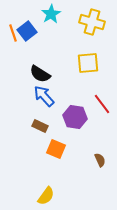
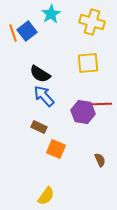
red line: moved 1 px left; rotated 55 degrees counterclockwise
purple hexagon: moved 8 px right, 5 px up
brown rectangle: moved 1 px left, 1 px down
